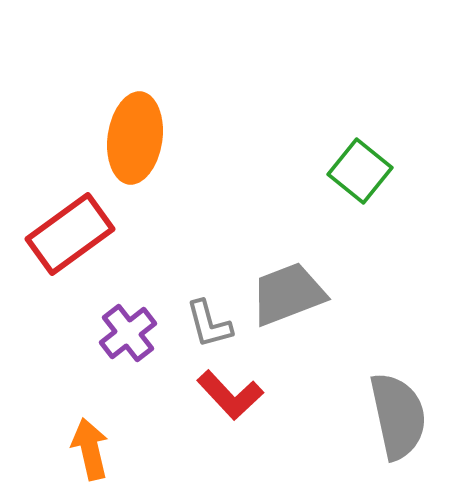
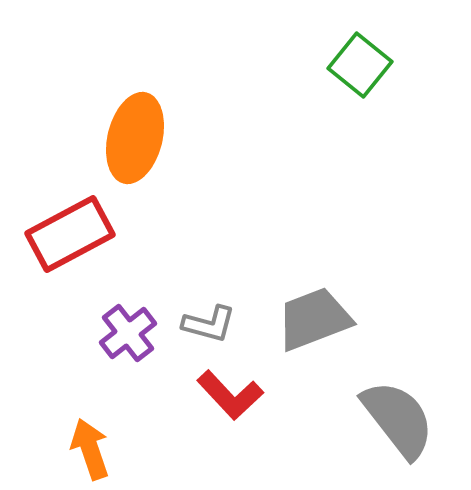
orange ellipse: rotated 6 degrees clockwise
green square: moved 106 px up
red rectangle: rotated 8 degrees clockwise
gray trapezoid: moved 26 px right, 25 px down
gray L-shape: rotated 60 degrees counterclockwise
gray semicircle: moved 3 px down; rotated 26 degrees counterclockwise
orange arrow: rotated 6 degrees counterclockwise
